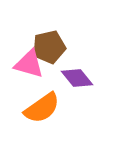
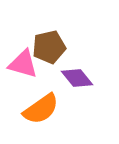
pink triangle: moved 6 px left
orange semicircle: moved 1 px left, 1 px down
